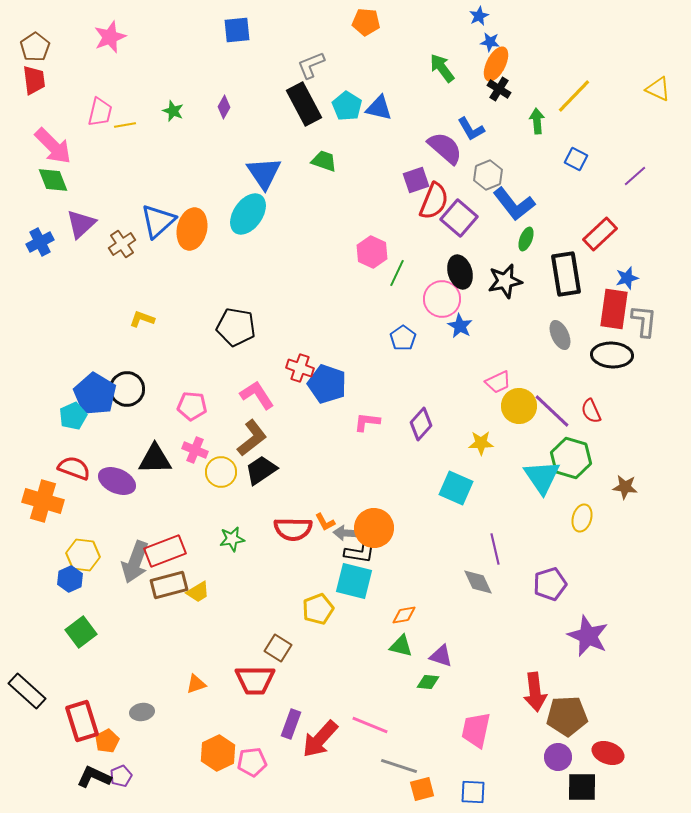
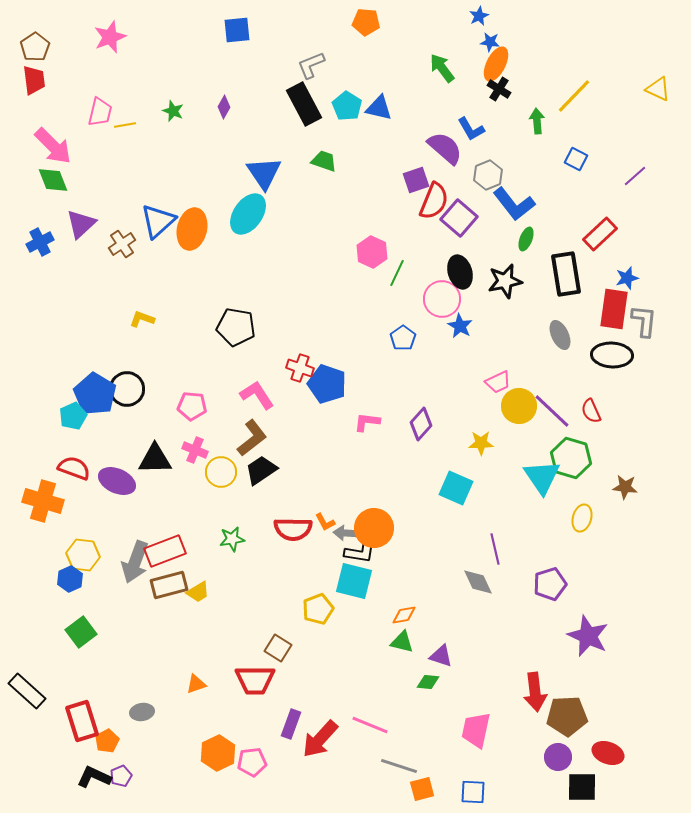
green triangle at (401, 646): moved 1 px right, 4 px up
